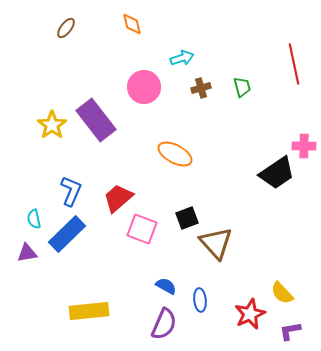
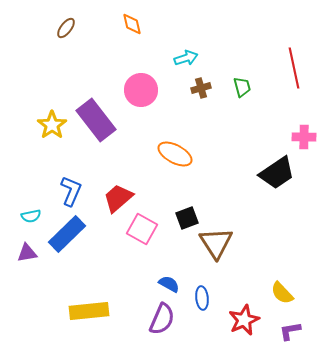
cyan arrow: moved 4 px right
red line: moved 4 px down
pink circle: moved 3 px left, 3 px down
pink cross: moved 9 px up
cyan semicircle: moved 3 px left, 3 px up; rotated 90 degrees counterclockwise
pink square: rotated 8 degrees clockwise
brown triangle: rotated 9 degrees clockwise
blue semicircle: moved 3 px right, 2 px up
blue ellipse: moved 2 px right, 2 px up
red star: moved 6 px left, 6 px down
purple semicircle: moved 2 px left, 5 px up
